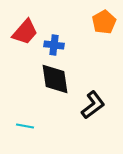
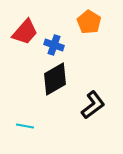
orange pentagon: moved 15 px left; rotated 10 degrees counterclockwise
blue cross: rotated 12 degrees clockwise
black diamond: rotated 68 degrees clockwise
